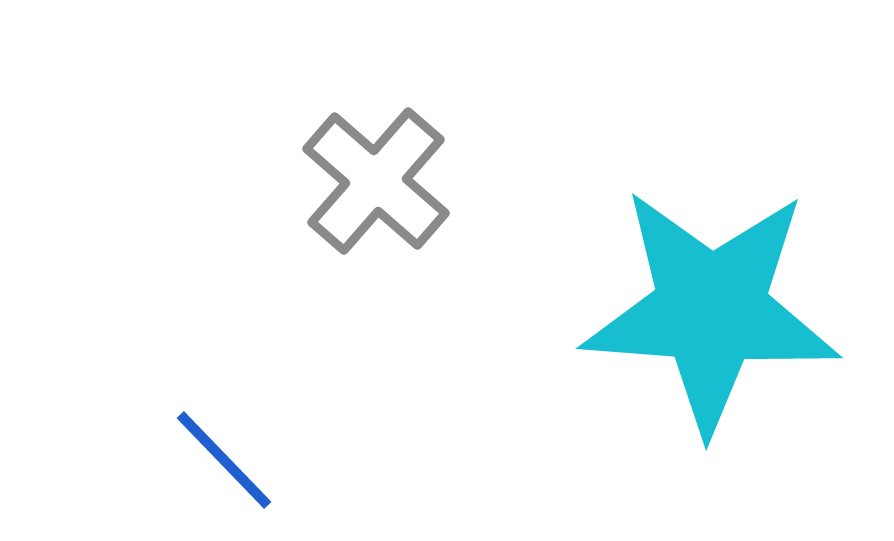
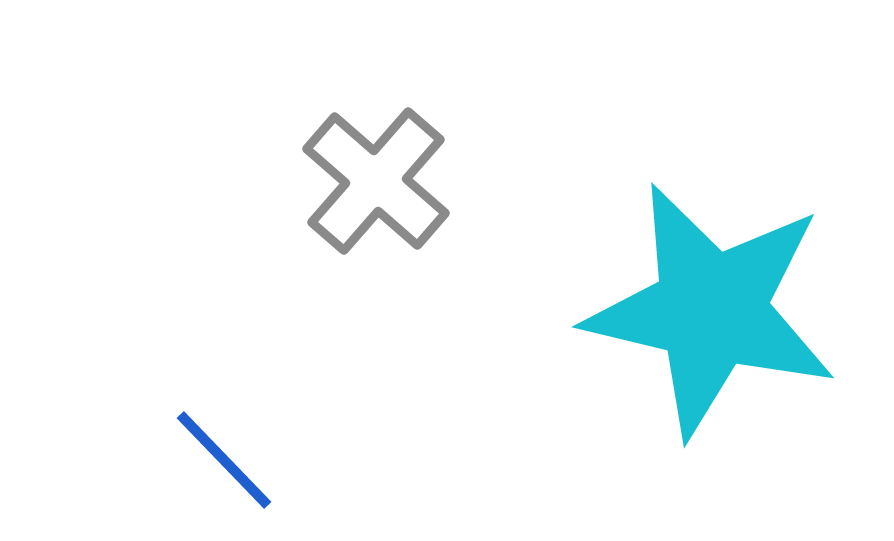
cyan star: rotated 9 degrees clockwise
